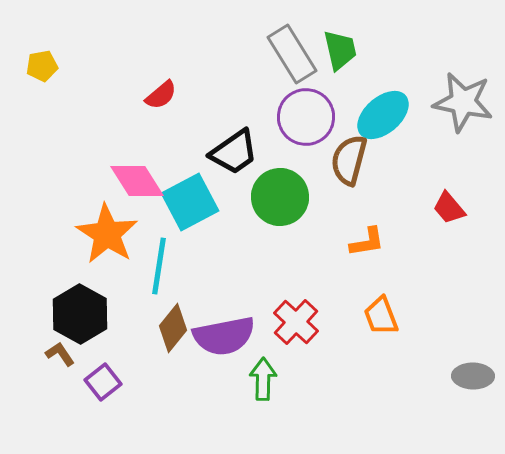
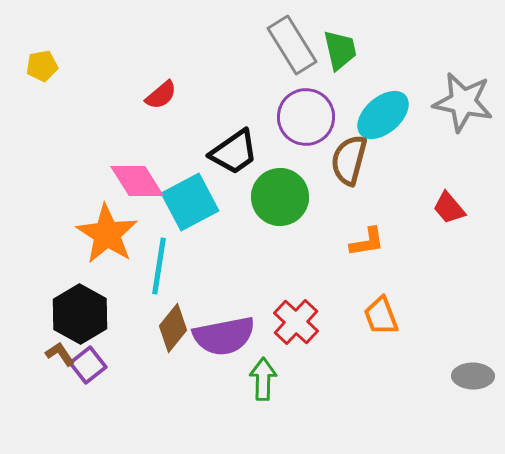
gray rectangle: moved 9 px up
purple square: moved 15 px left, 17 px up
